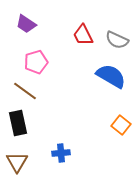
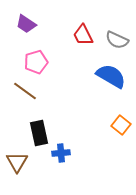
black rectangle: moved 21 px right, 10 px down
